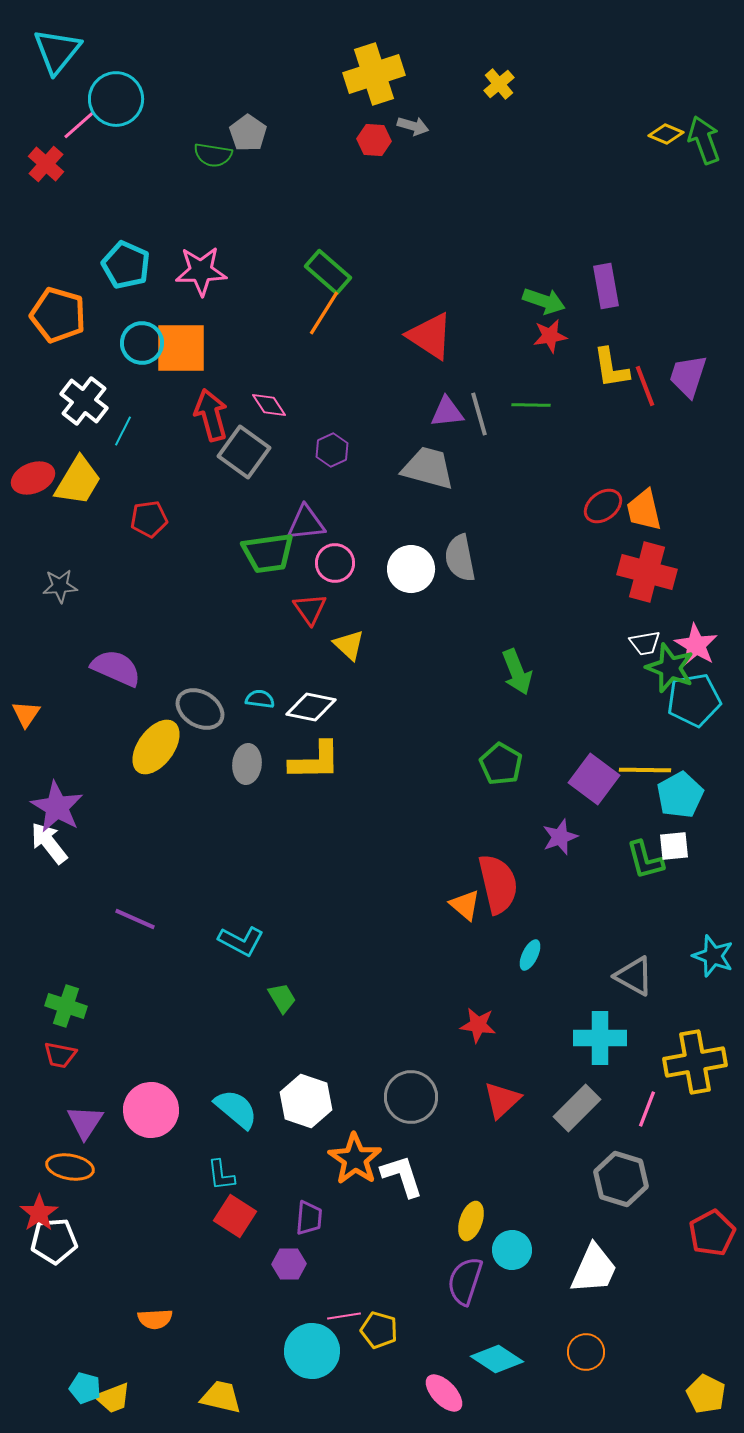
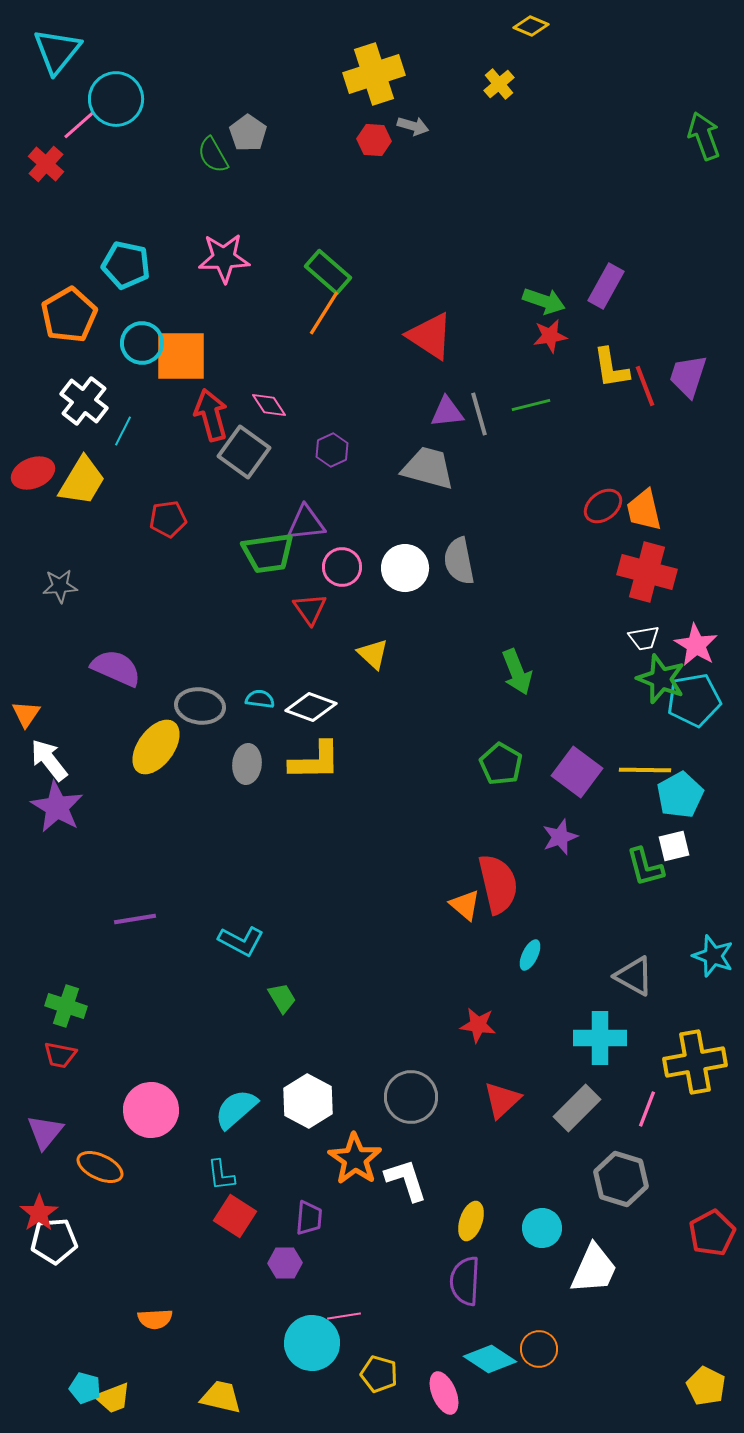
yellow diamond at (666, 134): moved 135 px left, 108 px up
green arrow at (704, 140): moved 4 px up
green semicircle at (213, 155): rotated 51 degrees clockwise
cyan pentagon at (126, 265): rotated 12 degrees counterclockwise
pink star at (201, 271): moved 23 px right, 13 px up
purple rectangle at (606, 286): rotated 39 degrees clockwise
orange pentagon at (58, 315): moved 11 px right; rotated 26 degrees clockwise
orange square at (181, 348): moved 8 px down
green line at (531, 405): rotated 15 degrees counterclockwise
red ellipse at (33, 478): moved 5 px up
yellow trapezoid at (78, 481): moved 4 px right
red pentagon at (149, 519): moved 19 px right
gray semicircle at (460, 558): moved 1 px left, 3 px down
pink circle at (335, 563): moved 7 px right, 4 px down
white circle at (411, 569): moved 6 px left, 1 px up
white trapezoid at (645, 643): moved 1 px left, 5 px up
yellow triangle at (349, 645): moved 24 px right, 9 px down
green star at (670, 668): moved 9 px left, 11 px down
white diamond at (311, 707): rotated 9 degrees clockwise
gray ellipse at (200, 709): moved 3 px up; rotated 24 degrees counterclockwise
purple square at (594, 779): moved 17 px left, 7 px up
white arrow at (49, 843): moved 83 px up
white square at (674, 846): rotated 8 degrees counterclockwise
green L-shape at (645, 860): moved 7 px down
purple line at (135, 919): rotated 33 degrees counterclockwise
white hexagon at (306, 1101): moved 2 px right; rotated 9 degrees clockwise
cyan semicircle at (236, 1109): rotated 81 degrees counterclockwise
purple triangle at (85, 1122): moved 40 px left, 10 px down; rotated 6 degrees clockwise
orange ellipse at (70, 1167): moved 30 px right; rotated 15 degrees clockwise
white L-shape at (402, 1176): moved 4 px right, 4 px down
cyan circle at (512, 1250): moved 30 px right, 22 px up
purple hexagon at (289, 1264): moved 4 px left, 1 px up
purple semicircle at (465, 1281): rotated 15 degrees counterclockwise
yellow pentagon at (379, 1330): moved 44 px down
cyan circle at (312, 1351): moved 8 px up
orange circle at (586, 1352): moved 47 px left, 3 px up
cyan diamond at (497, 1359): moved 7 px left
pink ellipse at (444, 1393): rotated 21 degrees clockwise
yellow pentagon at (706, 1394): moved 8 px up
